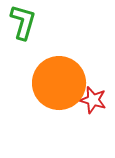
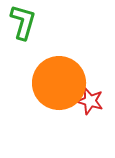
red star: moved 3 px left, 1 px down
